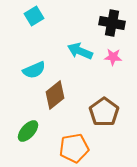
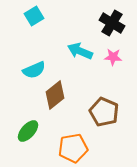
black cross: rotated 20 degrees clockwise
brown pentagon: rotated 12 degrees counterclockwise
orange pentagon: moved 1 px left
